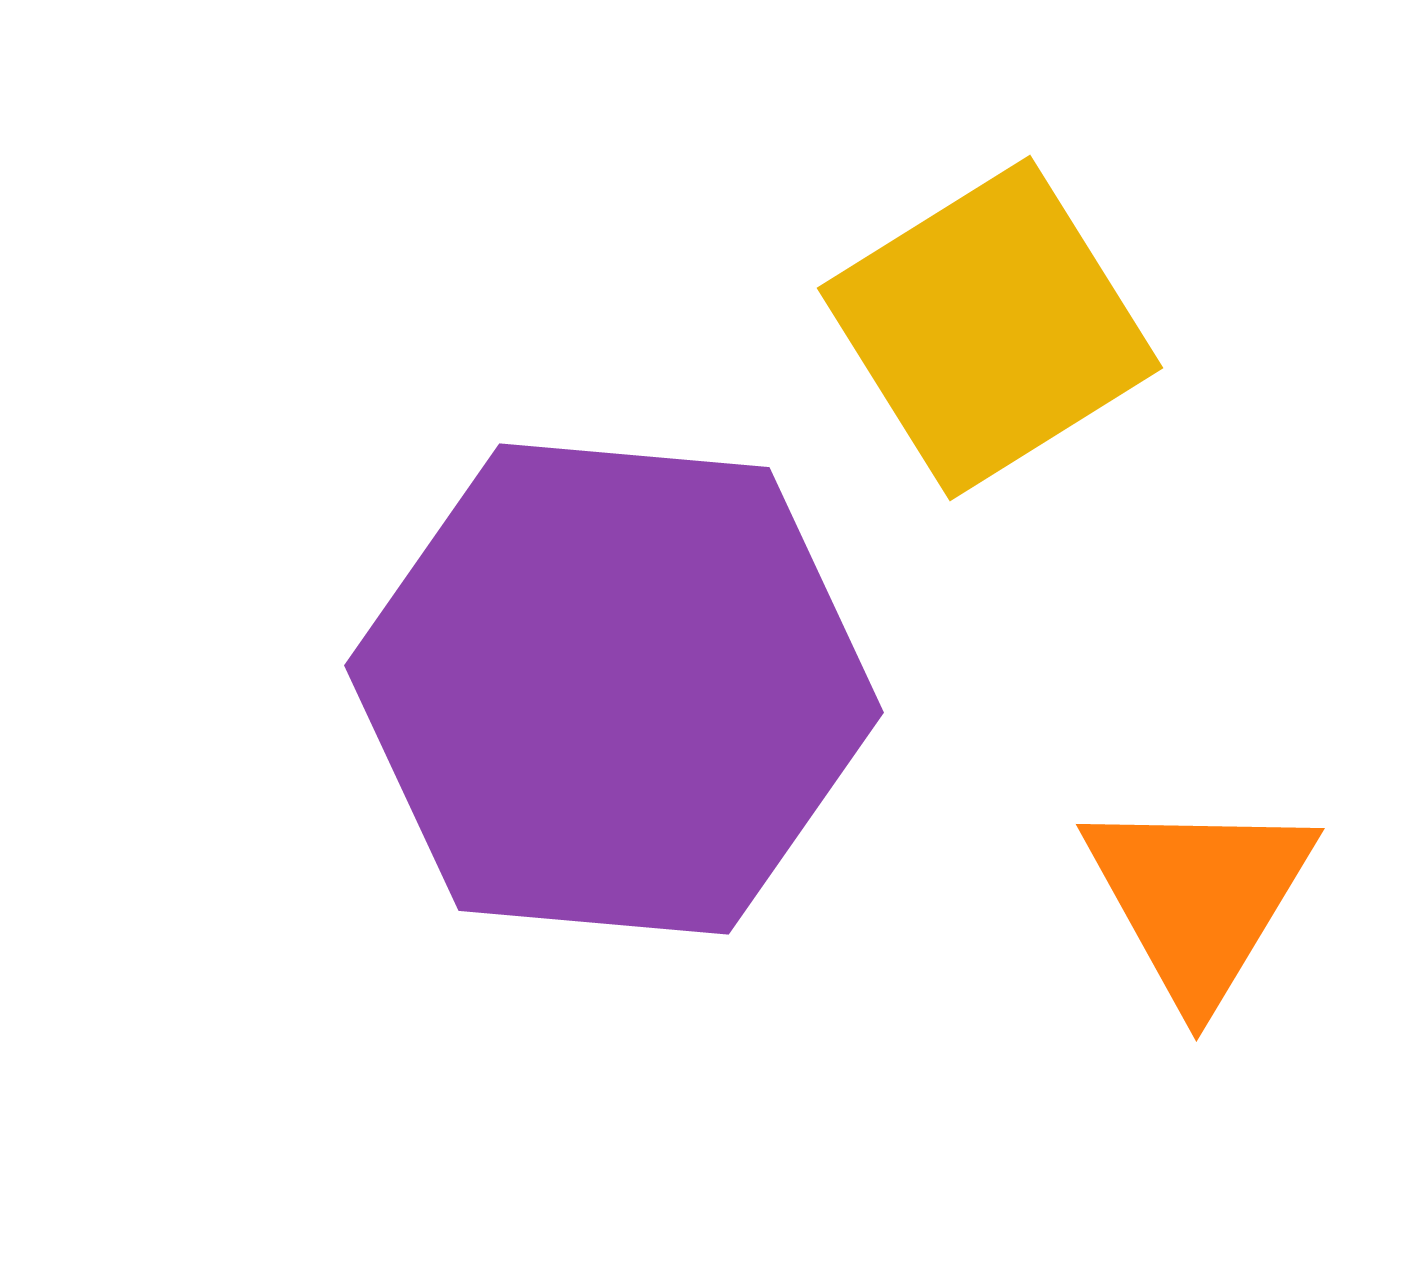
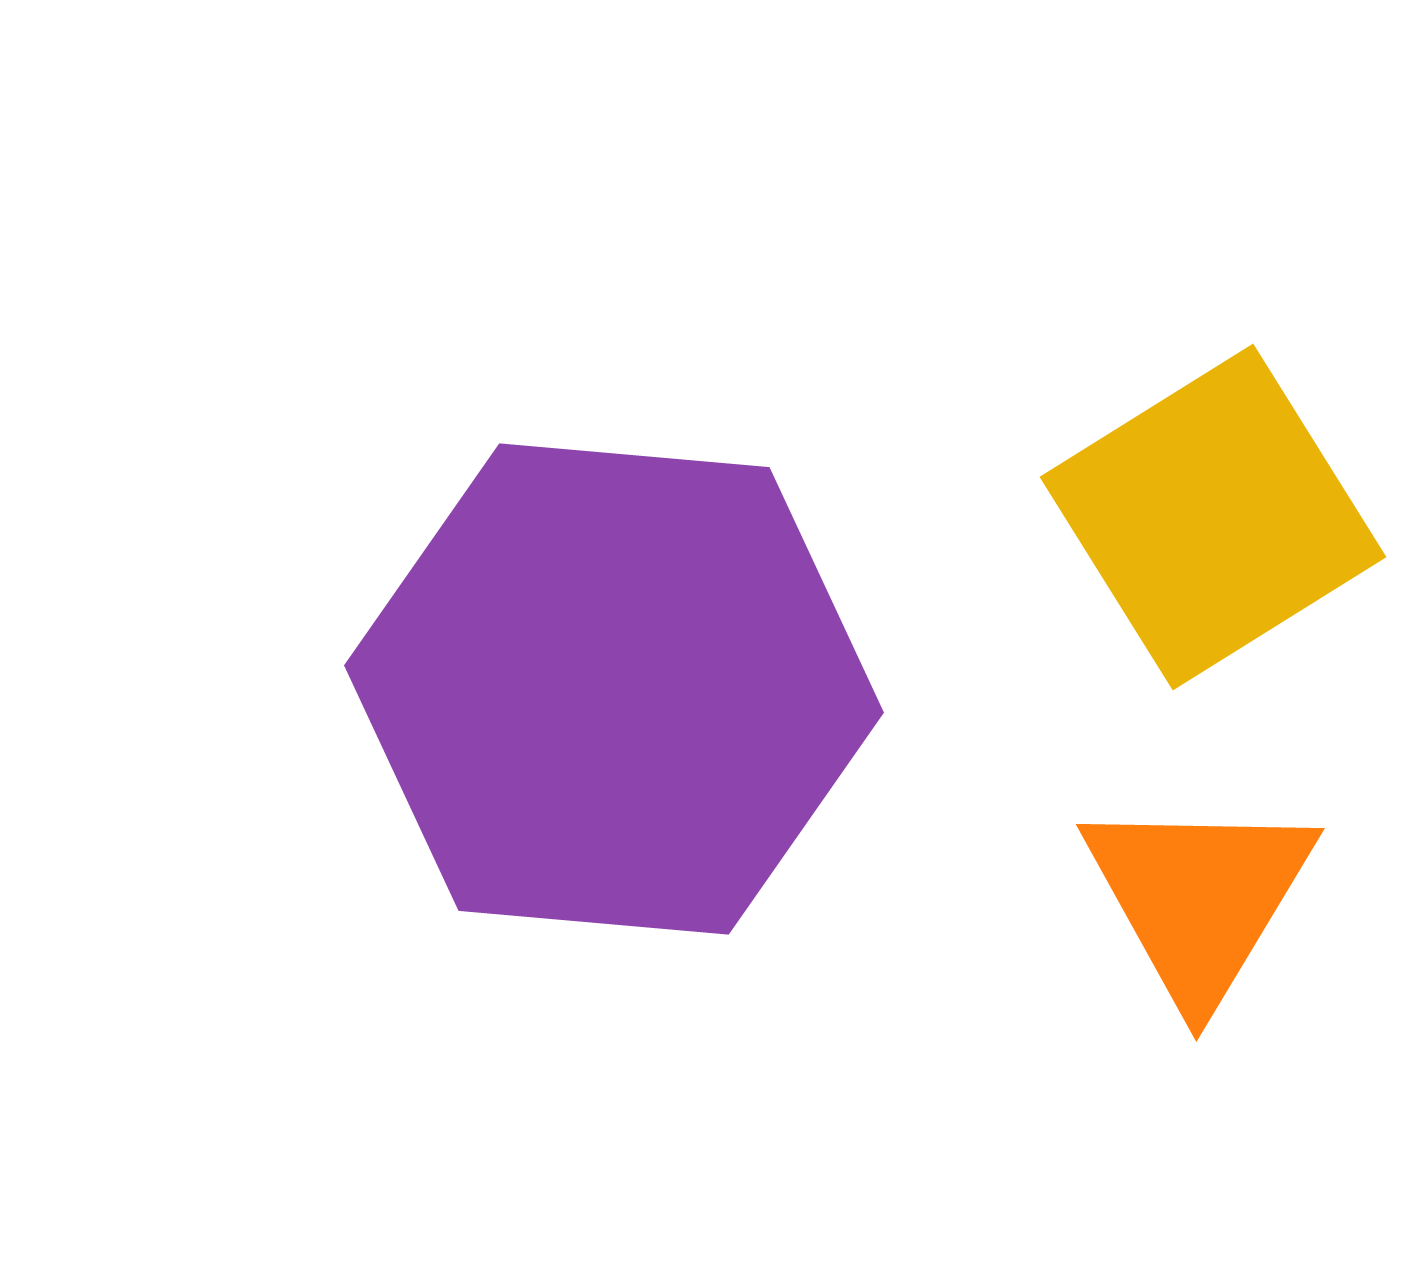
yellow square: moved 223 px right, 189 px down
